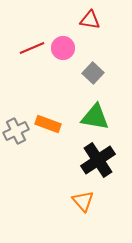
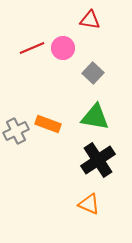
orange triangle: moved 6 px right, 3 px down; rotated 25 degrees counterclockwise
